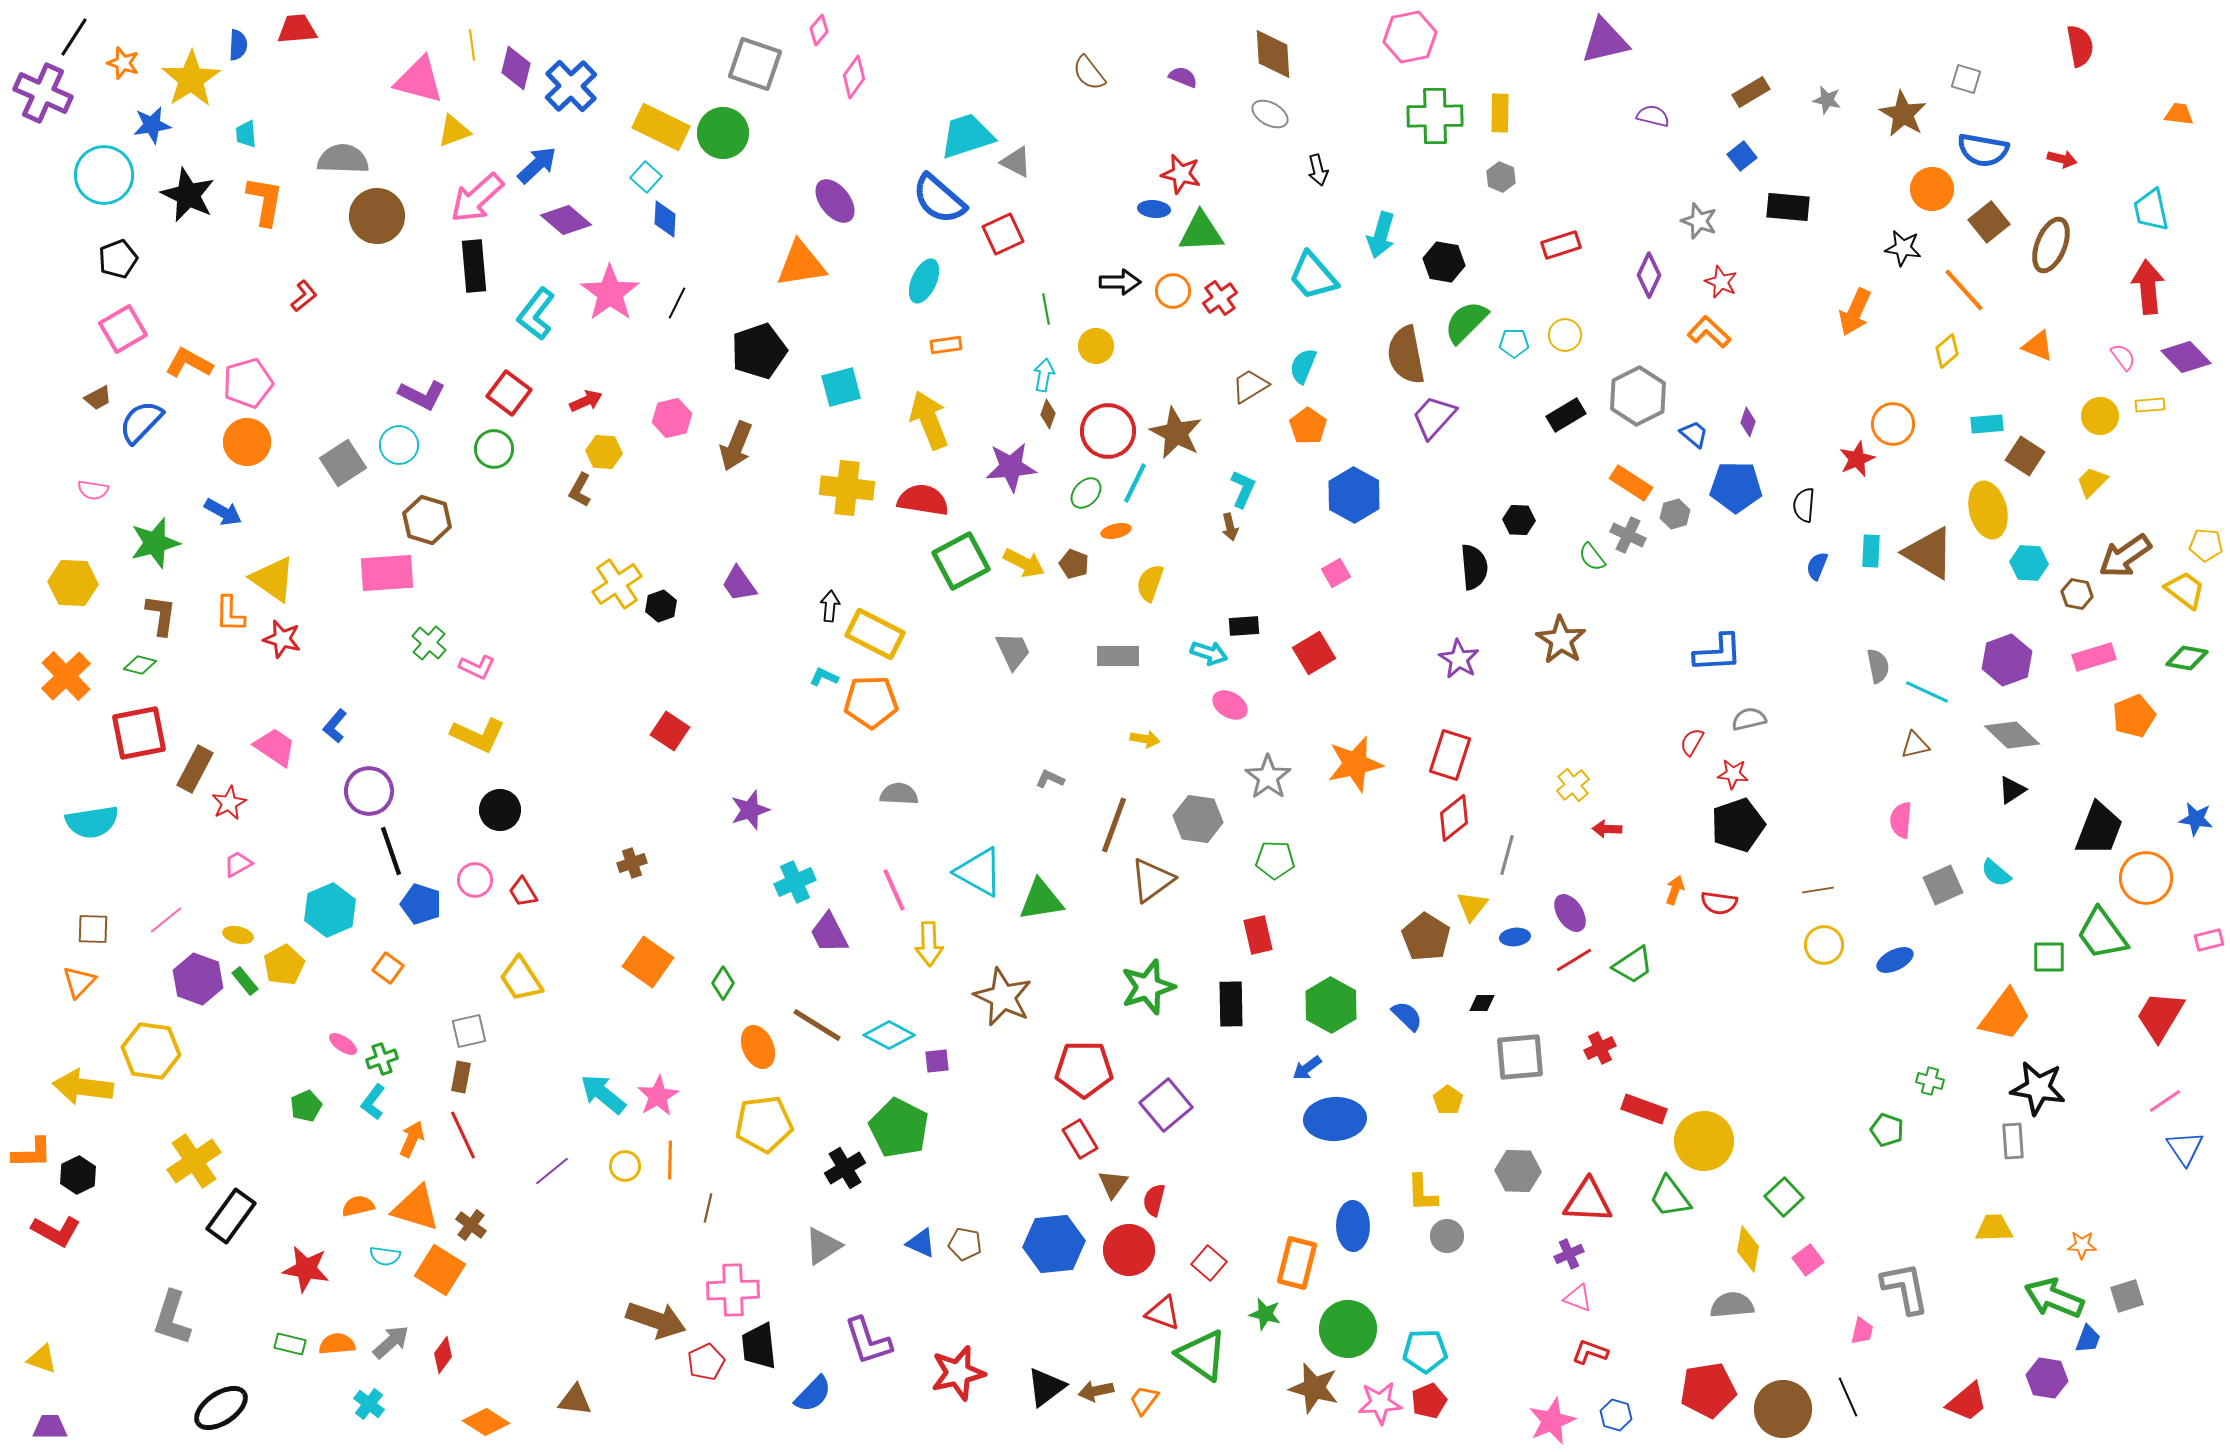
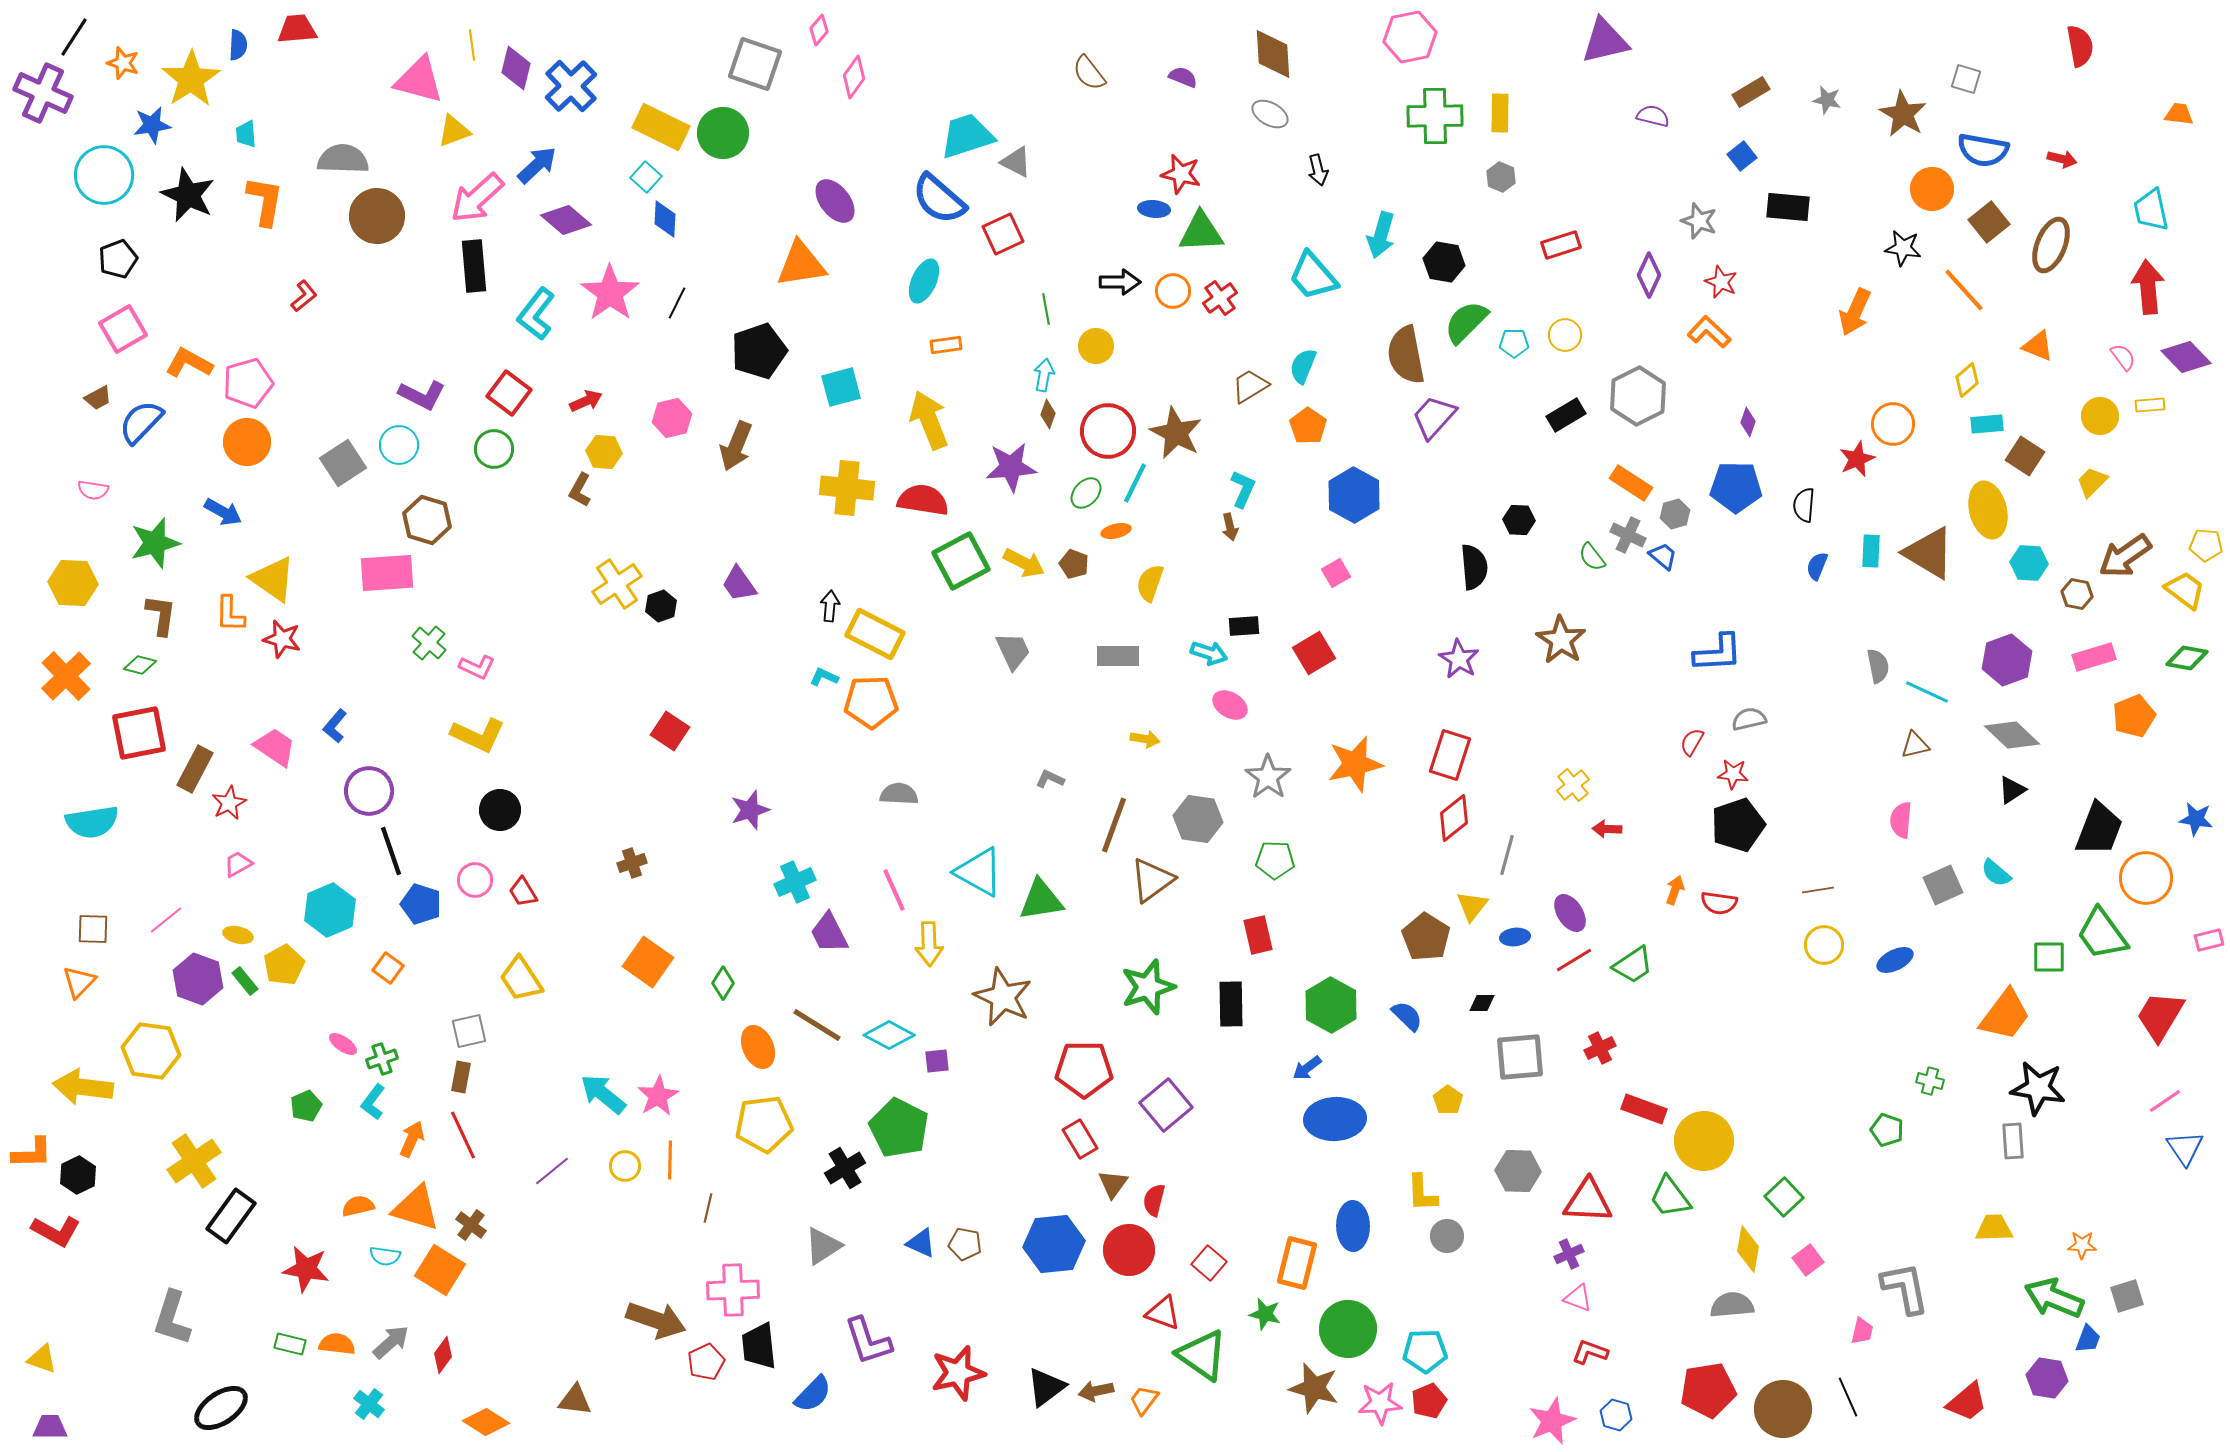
yellow diamond at (1947, 351): moved 20 px right, 29 px down
blue trapezoid at (1694, 434): moved 31 px left, 122 px down
orange semicircle at (337, 1344): rotated 12 degrees clockwise
